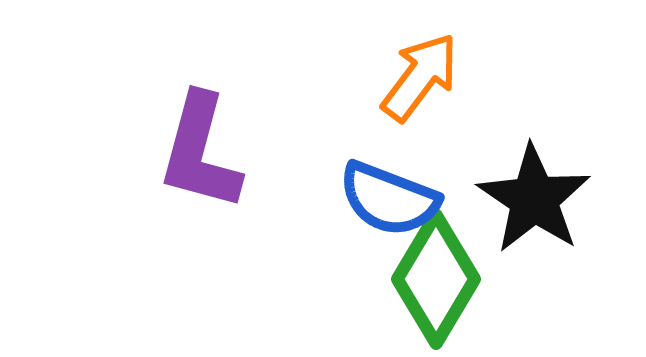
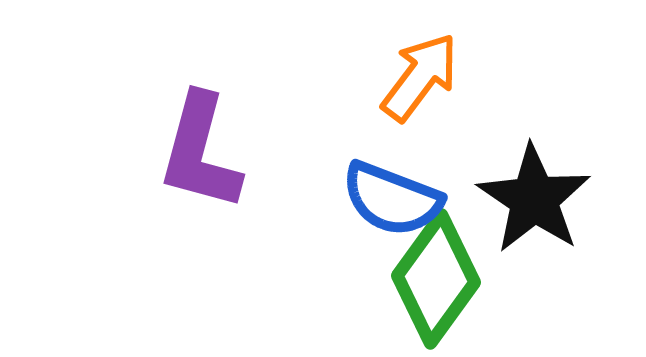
blue semicircle: moved 3 px right
green diamond: rotated 5 degrees clockwise
